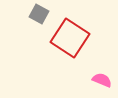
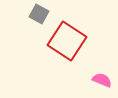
red square: moved 3 px left, 3 px down
